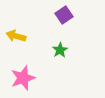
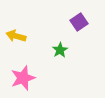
purple square: moved 15 px right, 7 px down
